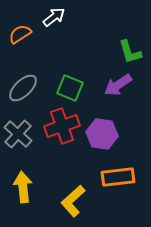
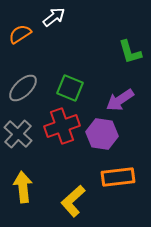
purple arrow: moved 2 px right, 15 px down
